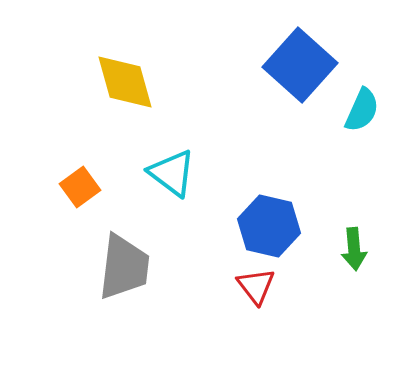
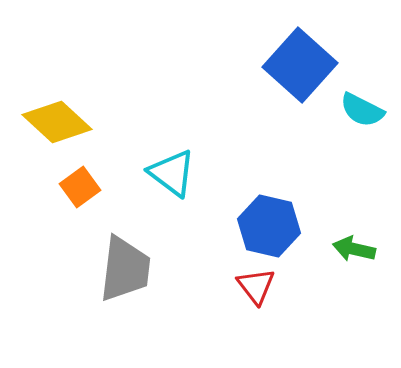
yellow diamond: moved 68 px left, 40 px down; rotated 32 degrees counterclockwise
cyan semicircle: rotated 93 degrees clockwise
green arrow: rotated 108 degrees clockwise
gray trapezoid: moved 1 px right, 2 px down
